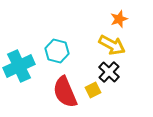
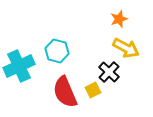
yellow arrow: moved 14 px right, 3 px down
